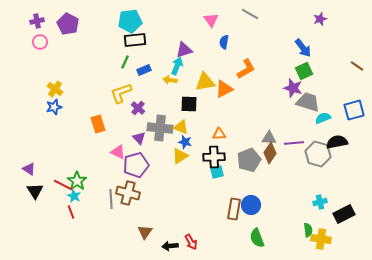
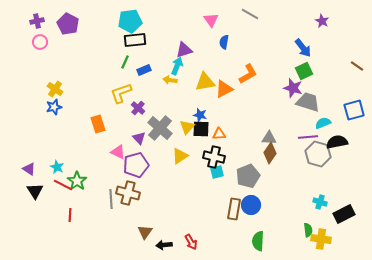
purple star at (320, 19): moved 2 px right, 2 px down; rotated 24 degrees counterclockwise
orange L-shape at (246, 69): moved 2 px right, 5 px down
black square at (189, 104): moved 12 px right, 25 px down
cyan semicircle at (323, 118): moved 5 px down
yellow triangle at (181, 127): moved 6 px right; rotated 49 degrees clockwise
gray cross at (160, 128): rotated 35 degrees clockwise
blue star at (185, 142): moved 15 px right, 27 px up
purple line at (294, 143): moved 14 px right, 6 px up
black cross at (214, 157): rotated 15 degrees clockwise
gray pentagon at (249, 160): moved 1 px left, 16 px down
cyan star at (74, 196): moved 17 px left, 29 px up
cyan cross at (320, 202): rotated 32 degrees clockwise
red line at (71, 212): moved 1 px left, 3 px down; rotated 24 degrees clockwise
green semicircle at (257, 238): moved 1 px right, 3 px down; rotated 24 degrees clockwise
black arrow at (170, 246): moved 6 px left, 1 px up
